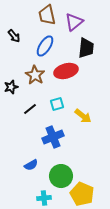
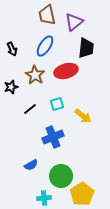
black arrow: moved 2 px left, 13 px down; rotated 16 degrees clockwise
yellow pentagon: rotated 15 degrees clockwise
